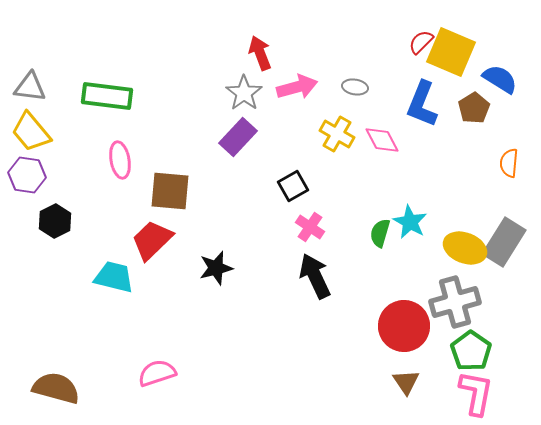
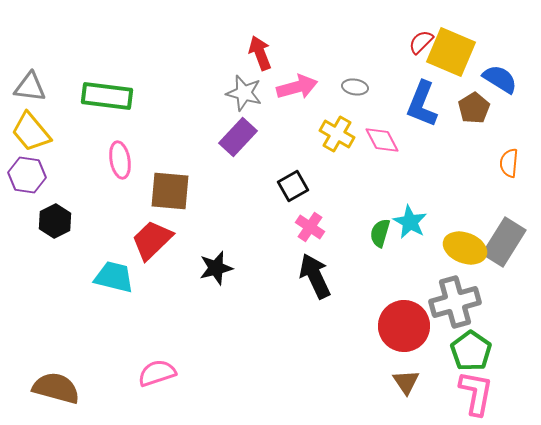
gray star: rotated 21 degrees counterclockwise
